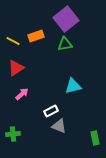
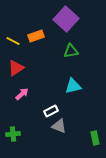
purple square: rotated 10 degrees counterclockwise
green triangle: moved 6 px right, 7 px down
